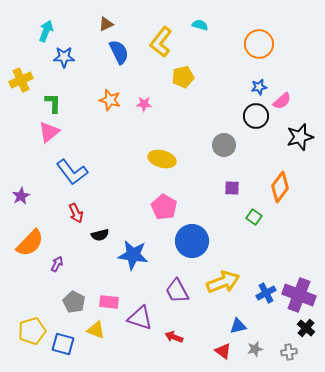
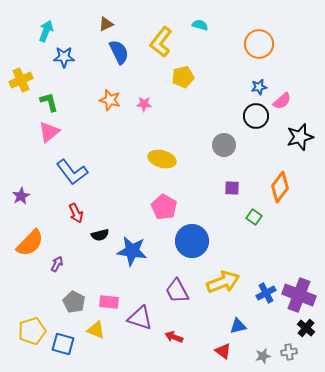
green L-shape at (53, 103): moved 4 px left, 1 px up; rotated 15 degrees counterclockwise
blue star at (133, 255): moved 1 px left, 4 px up
gray star at (255, 349): moved 8 px right, 7 px down
